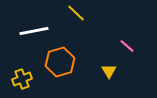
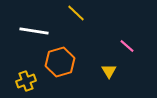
white line: rotated 20 degrees clockwise
yellow cross: moved 4 px right, 2 px down
